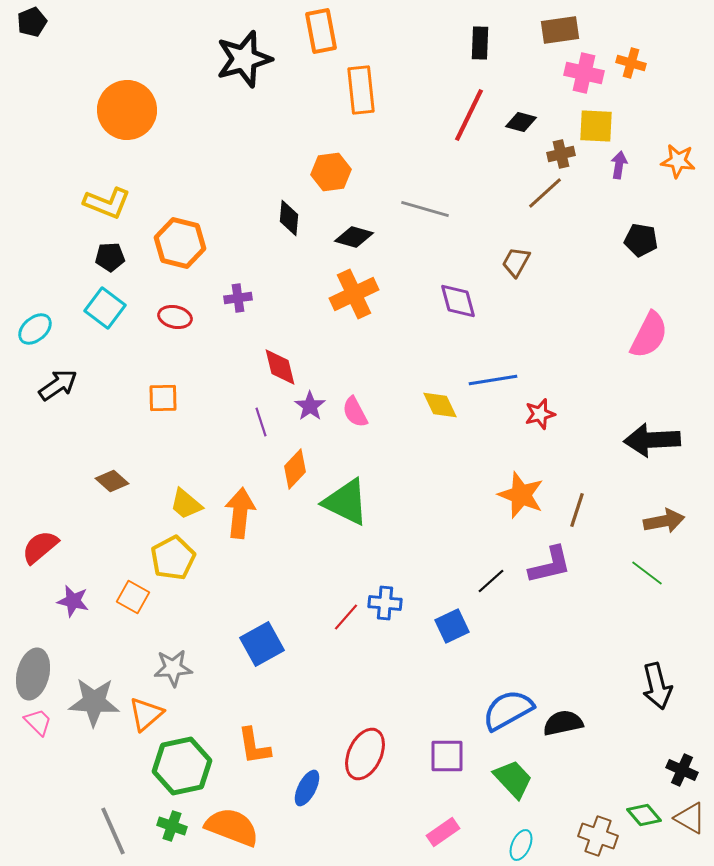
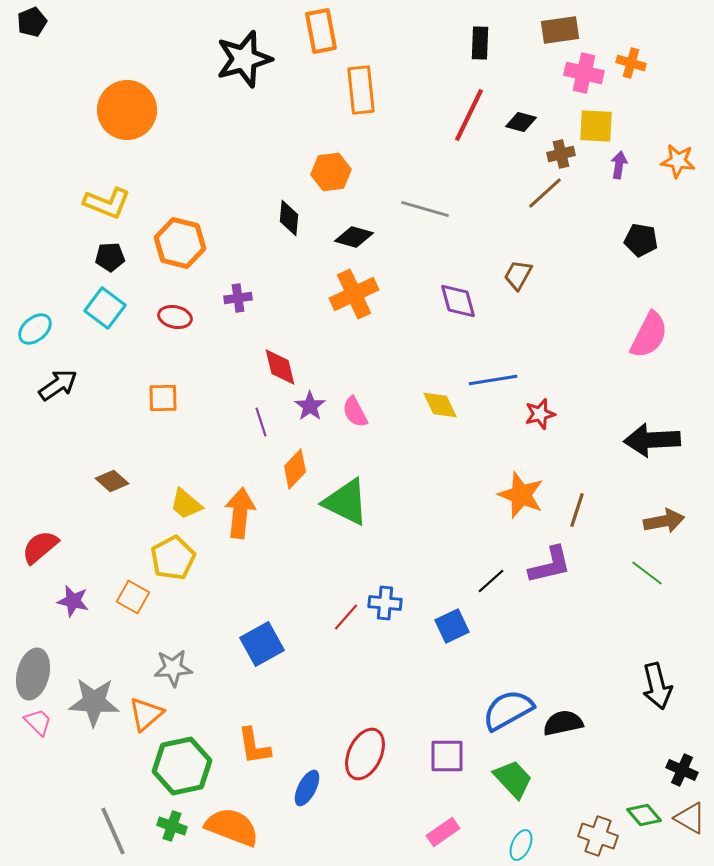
brown trapezoid at (516, 262): moved 2 px right, 13 px down
